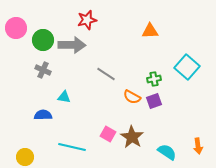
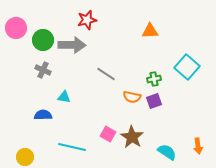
orange semicircle: rotated 18 degrees counterclockwise
